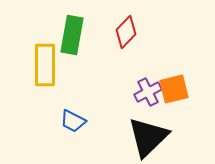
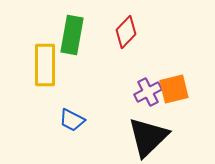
blue trapezoid: moved 1 px left, 1 px up
